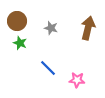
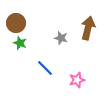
brown circle: moved 1 px left, 2 px down
gray star: moved 10 px right, 10 px down
blue line: moved 3 px left
pink star: rotated 21 degrees counterclockwise
